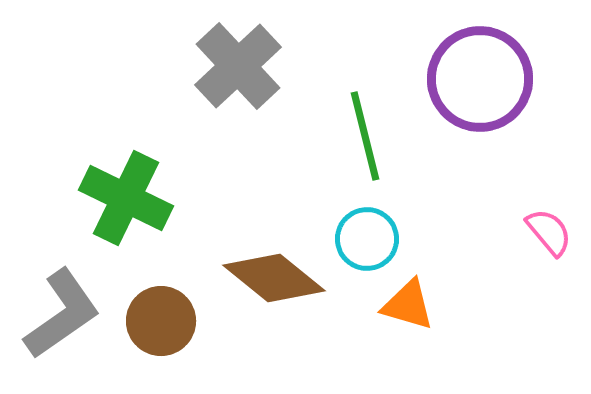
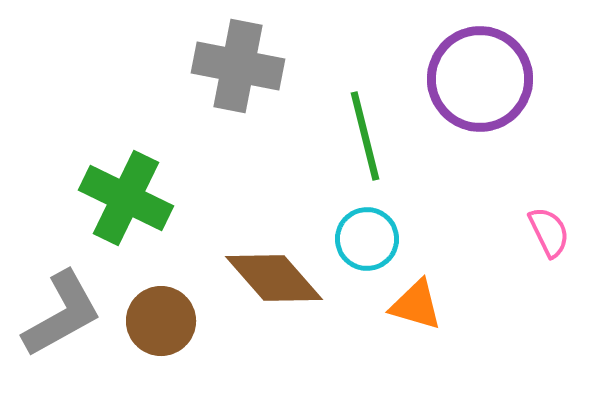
gray cross: rotated 36 degrees counterclockwise
pink semicircle: rotated 14 degrees clockwise
brown diamond: rotated 10 degrees clockwise
orange triangle: moved 8 px right
gray L-shape: rotated 6 degrees clockwise
